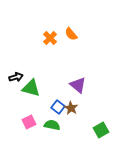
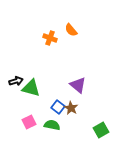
orange semicircle: moved 4 px up
orange cross: rotated 24 degrees counterclockwise
black arrow: moved 4 px down
